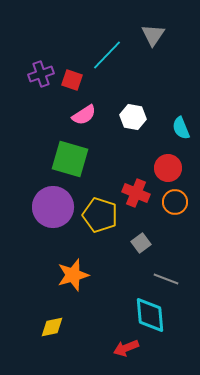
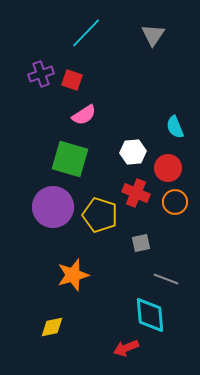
cyan line: moved 21 px left, 22 px up
white hexagon: moved 35 px down; rotated 15 degrees counterclockwise
cyan semicircle: moved 6 px left, 1 px up
gray square: rotated 24 degrees clockwise
